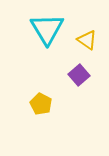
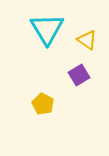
purple square: rotated 10 degrees clockwise
yellow pentagon: moved 2 px right
